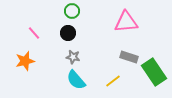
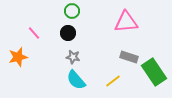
orange star: moved 7 px left, 4 px up
